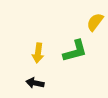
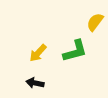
yellow arrow: rotated 36 degrees clockwise
